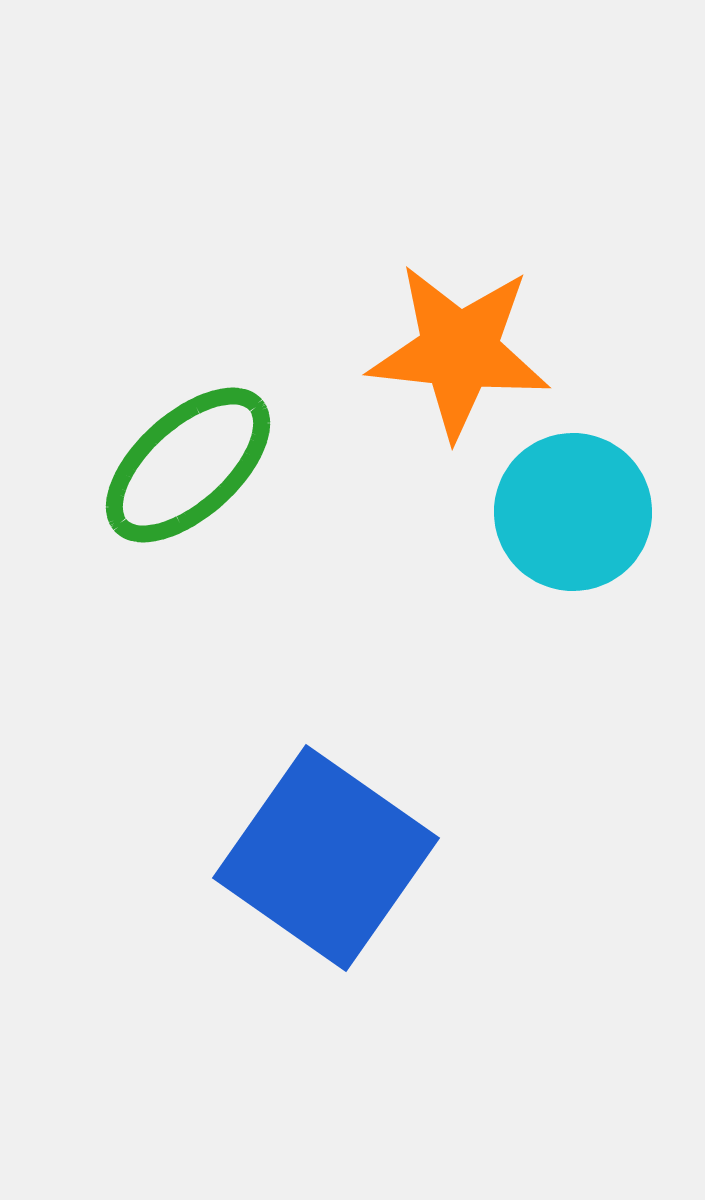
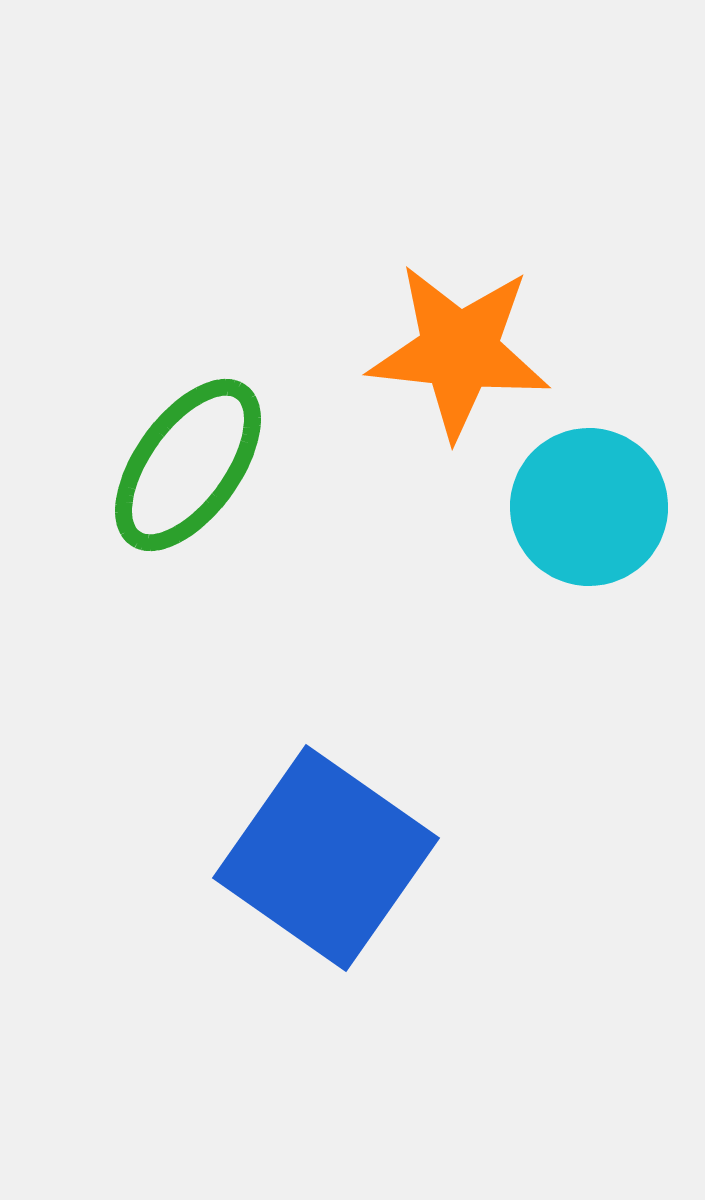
green ellipse: rotated 12 degrees counterclockwise
cyan circle: moved 16 px right, 5 px up
